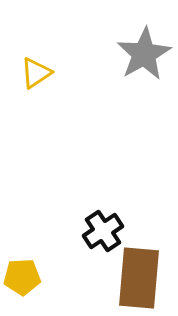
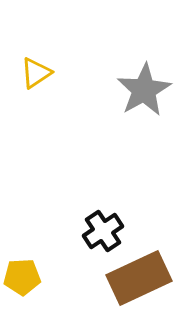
gray star: moved 36 px down
brown rectangle: rotated 60 degrees clockwise
